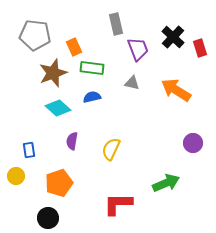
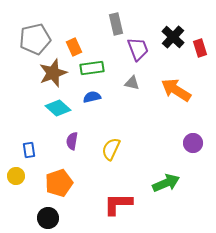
gray pentagon: moved 4 px down; rotated 20 degrees counterclockwise
green rectangle: rotated 15 degrees counterclockwise
